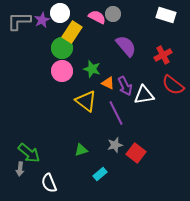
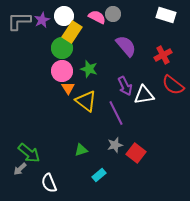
white circle: moved 4 px right, 3 px down
green star: moved 3 px left
orange triangle: moved 40 px left, 5 px down; rotated 32 degrees clockwise
gray arrow: rotated 40 degrees clockwise
cyan rectangle: moved 1 px left, 1 px down
